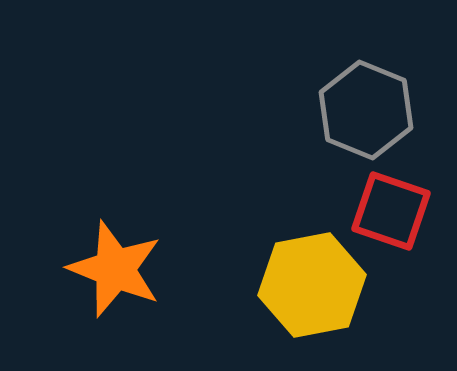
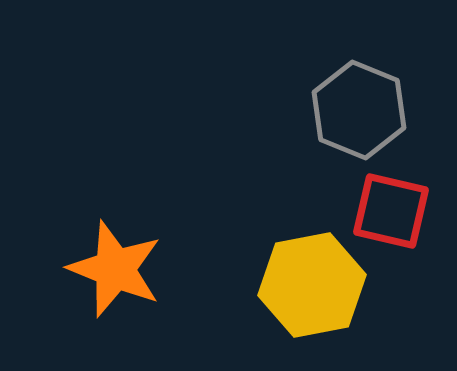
gray hexagon: moved 7 px left
red square: rotated 6 degrees counterclockwise
